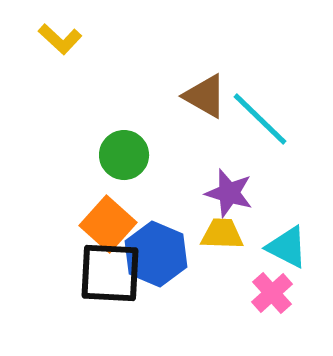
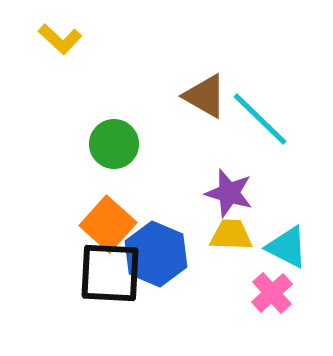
green circle: moved 10 px left, 11 px up
yellow trapezoid: moved 9 px right, 1 px down
